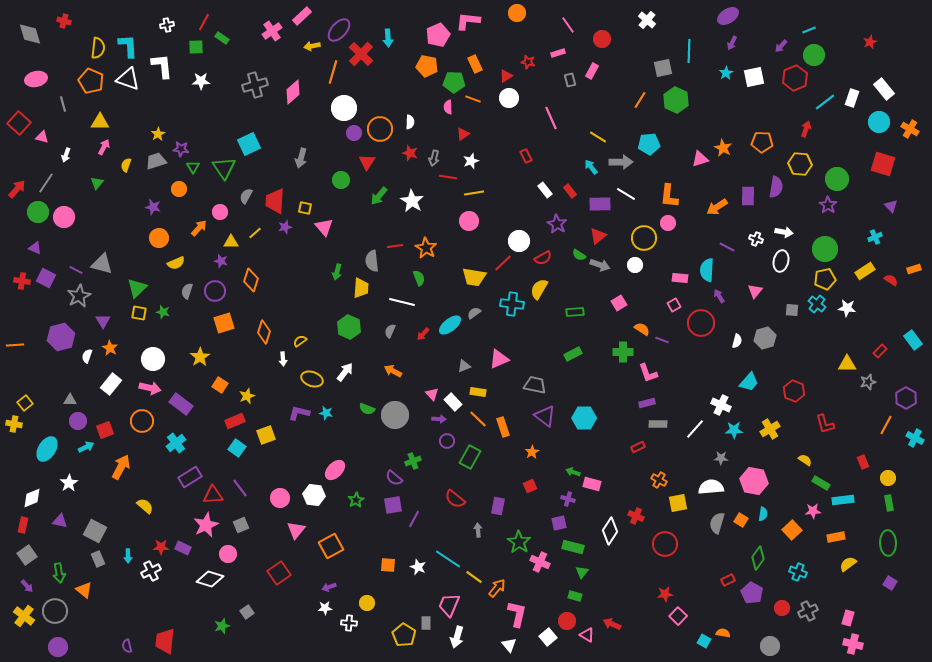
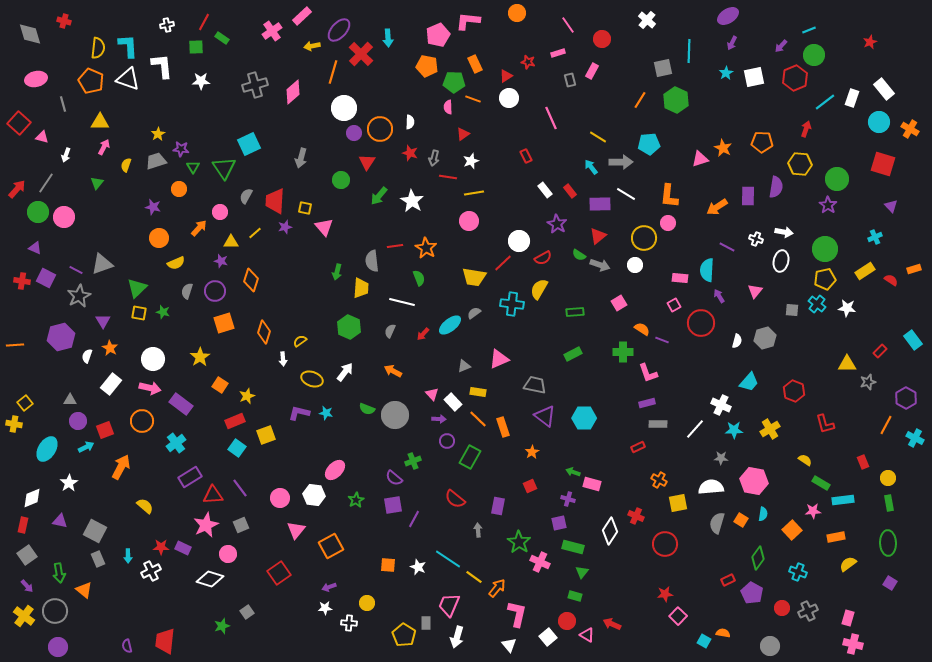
gray triangle at (102, 264): rotated 35 degrees counterclockwise
